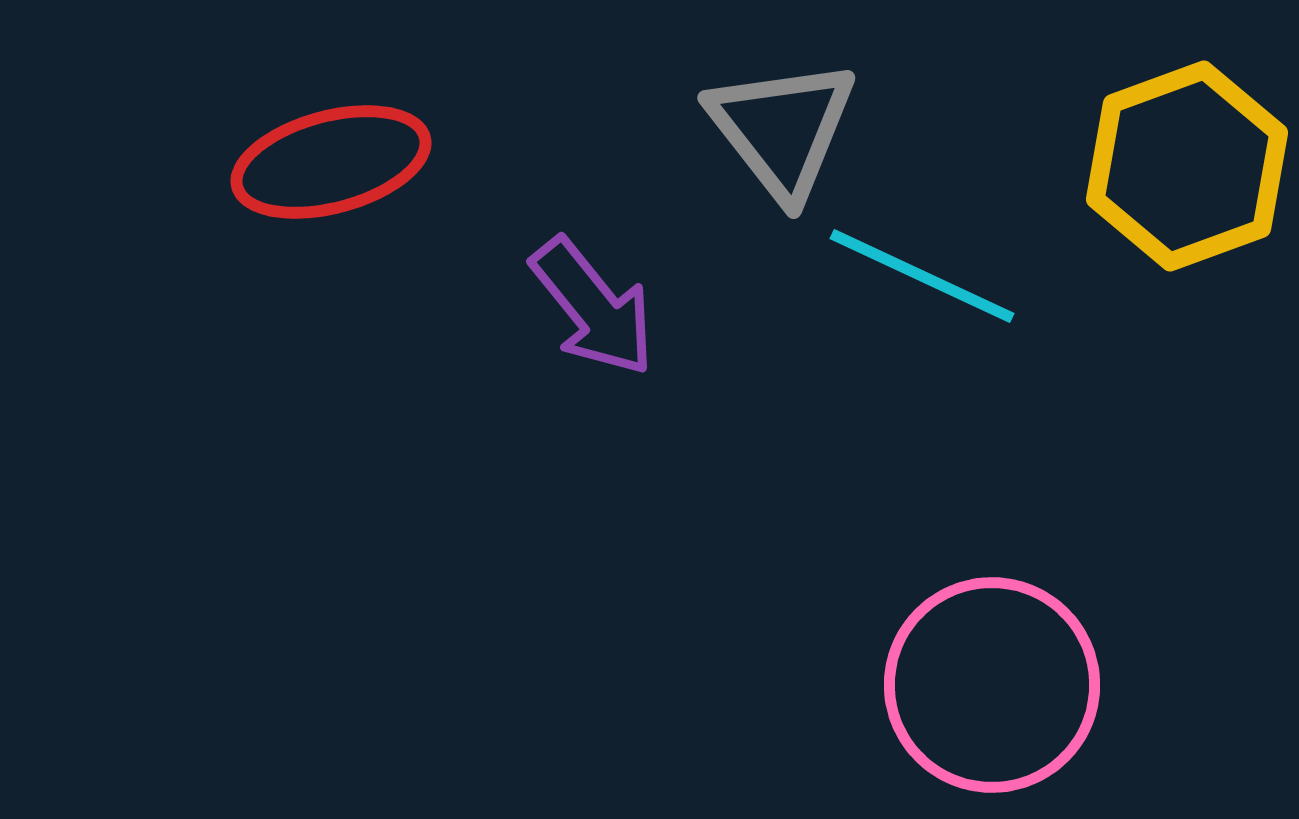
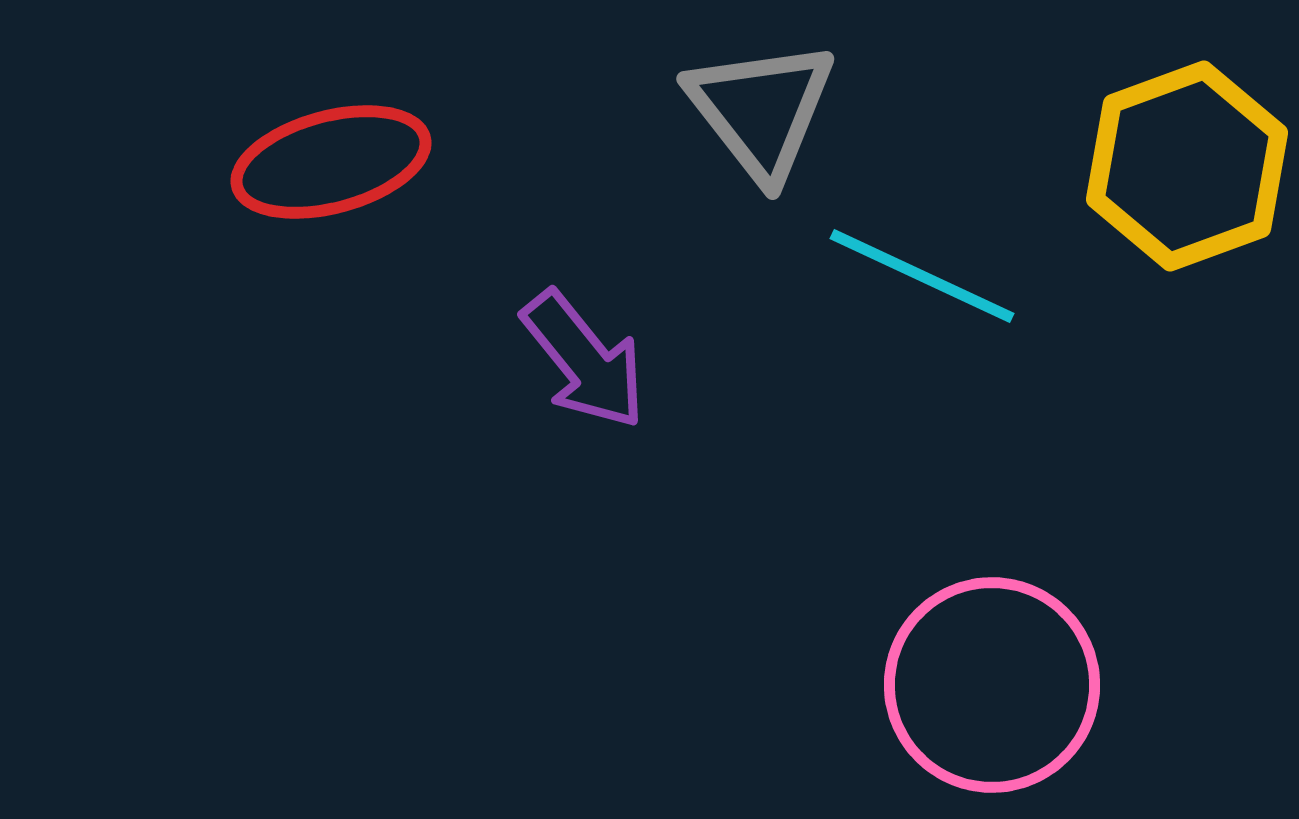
gray triangle: moved 21 px left, 19 px up
purple arrow: moved 9 px left, 53 px down
